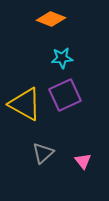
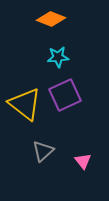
cyan star: moved 4 px left, 1 px up
yellow triangle: rotated 9 degrees clockwise
gray triangle: moved 2 px up
